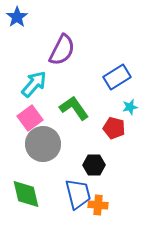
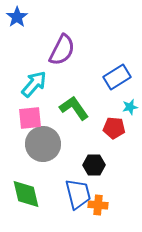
pink square: rotated 30 degrees clockwise
red pentagon: rotated 10 degrees counterclockwise
